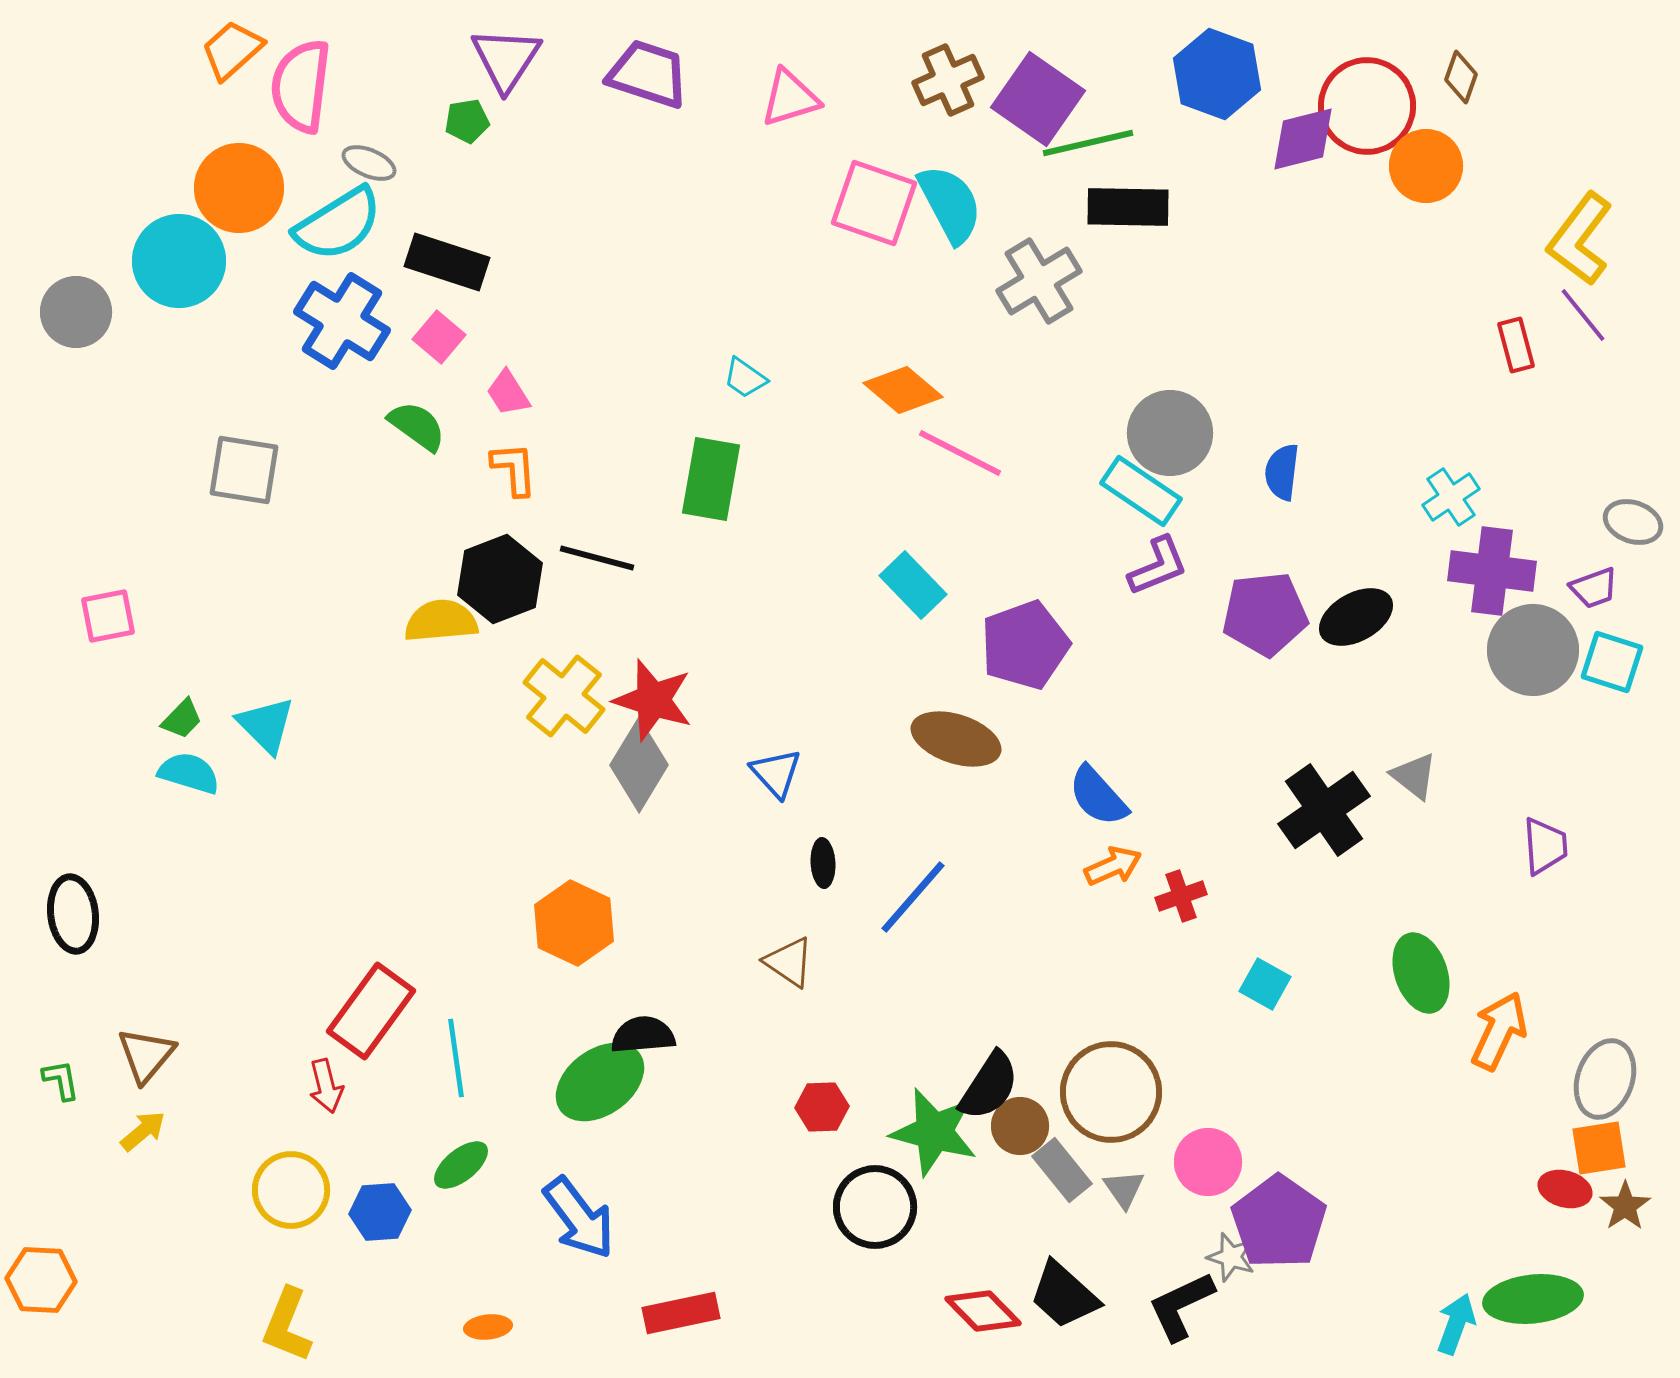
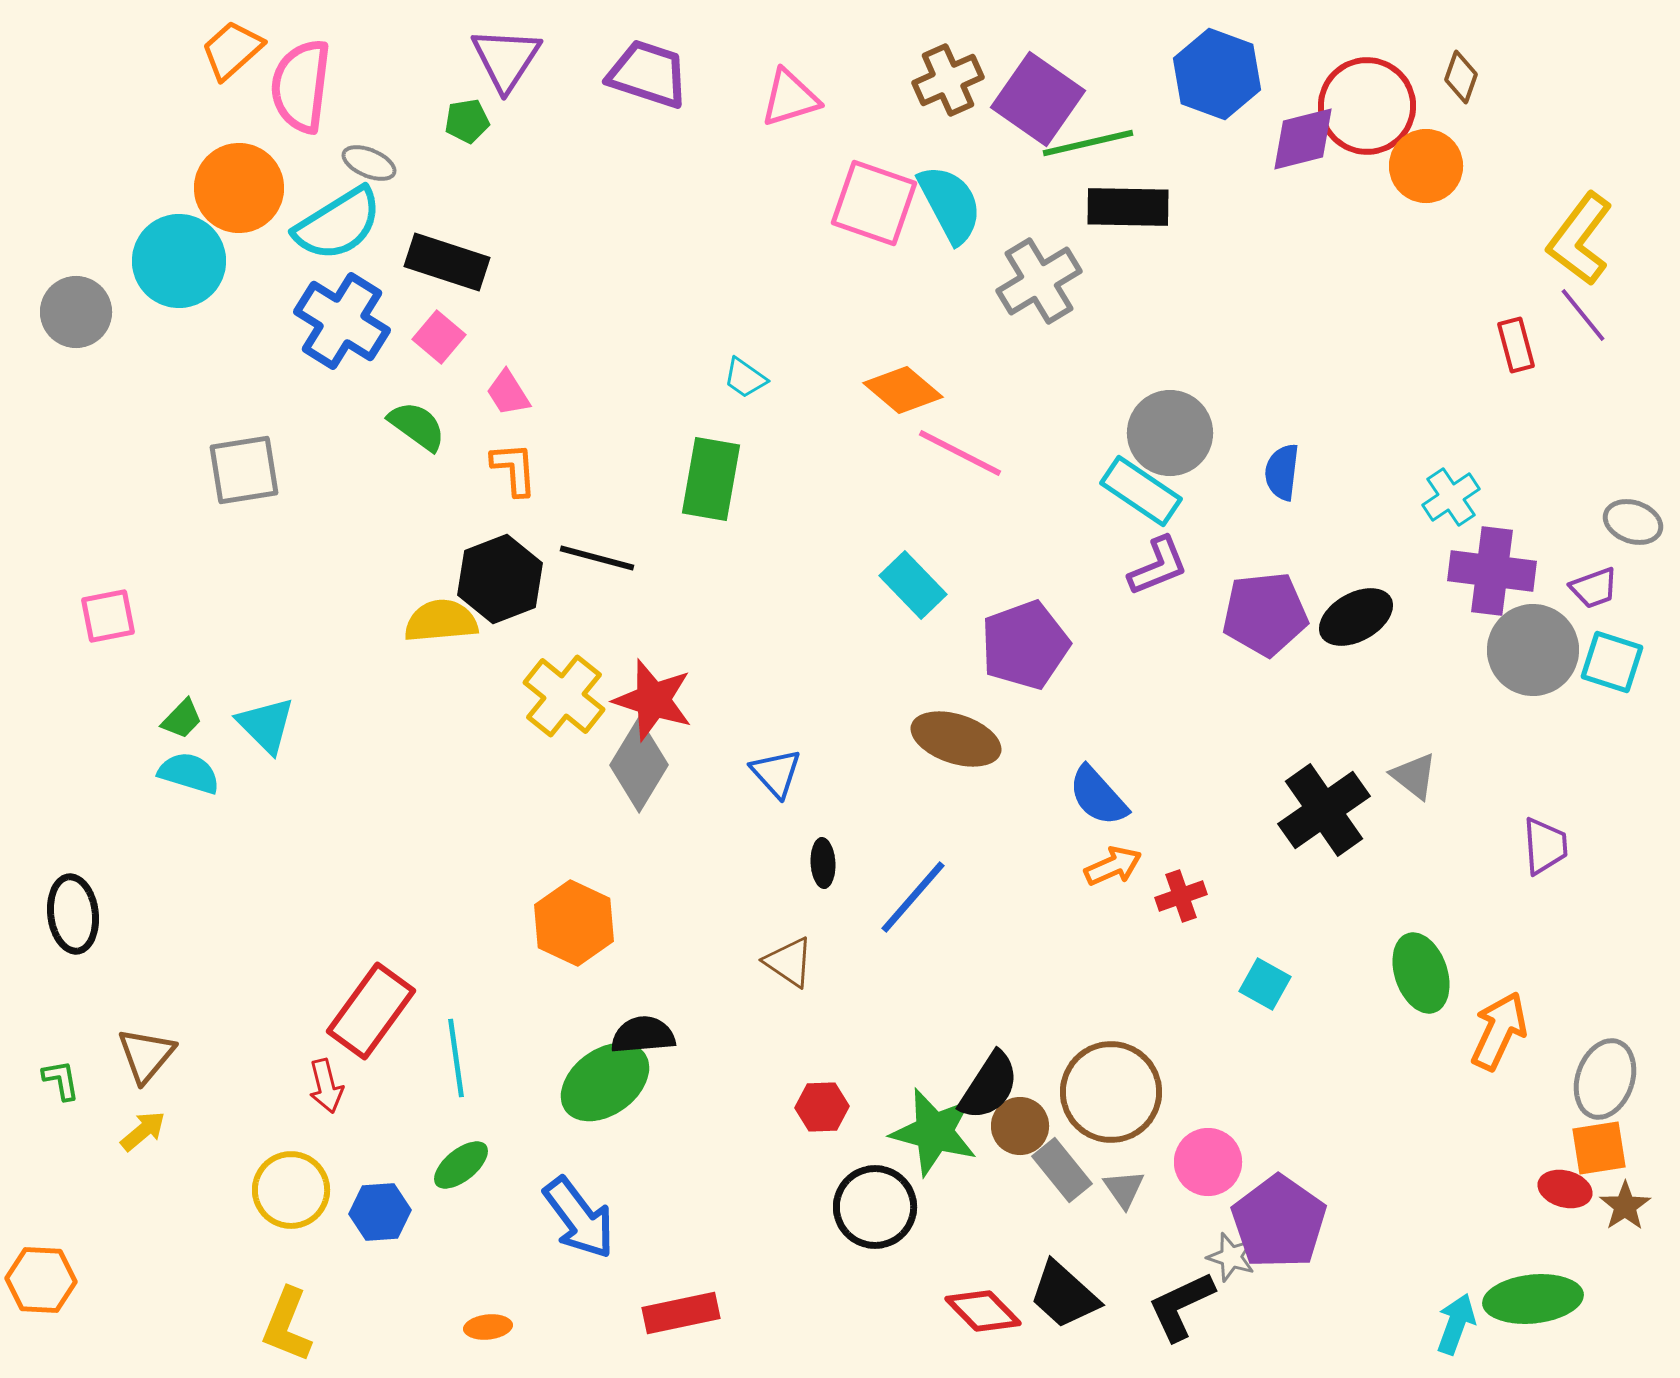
gray square at (244, 470): rotated 18 degrees counterclockwise
green ellipse at (600, 1082): moved 5 px right
